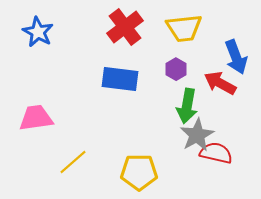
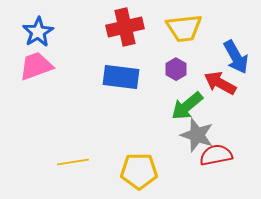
red cross: rotated 24 degrees clockwise
blue star: rotated 12 degrees clockwise
blue arrow: rotated 8 degrees counterclockwise
blue rectangle: moved 1 px right, 2 px up
green arrow: rotated 40 degrees clockwise
pink trapezoid: moved 52 px up; rotated 12 degrees counterclockwise
gray star: rotated 24 degrees counterclockwise
red semicircle: moved 2 px down; rotated 24 degrees counterclockwise
yellow line: rotated 32 degrees clockwise
yellow pentagon: moved 1 px up
